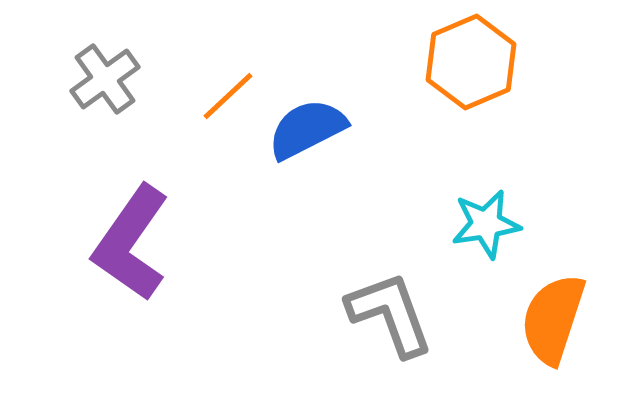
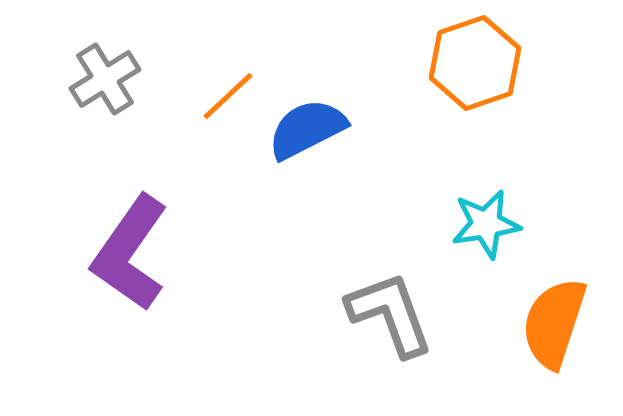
orange hexagon: moved 4 px right, 1 px down; rotated 4 degrees clockwise
gray cross: rotated 4 degrees clockwise
purple L-shape: moved 1 px left, 10 px down
orange semicircle: moved 1 px right, 4 px down
